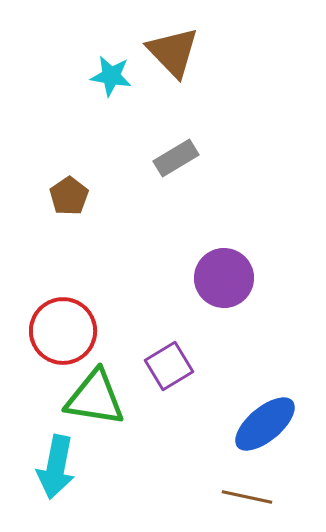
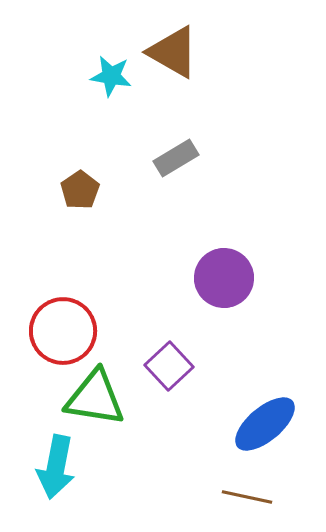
brown triangle: rotated 16 degrees counterclockwise
brown pentagon: moved 11 px right, 6 px up
purple square: rotated 12 degrees counterclockwise
